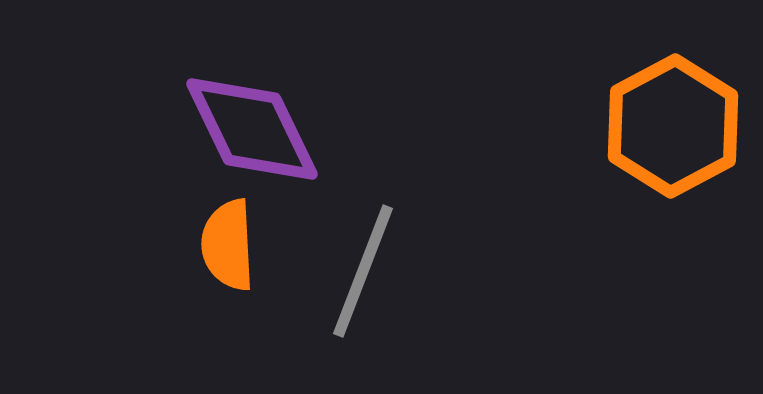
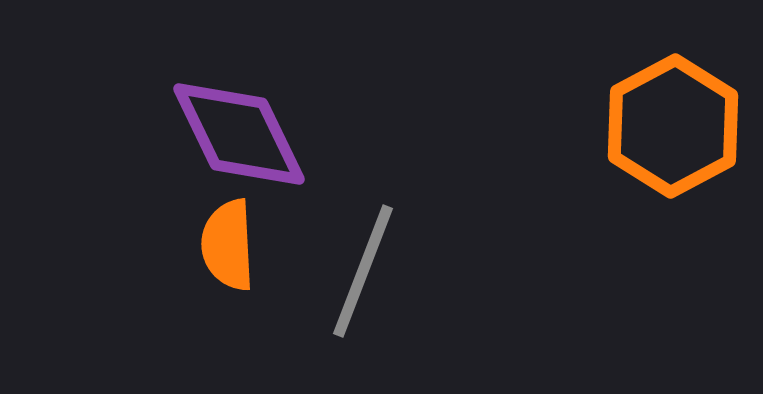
purple diamond: moved 13 px left, 5 px down
